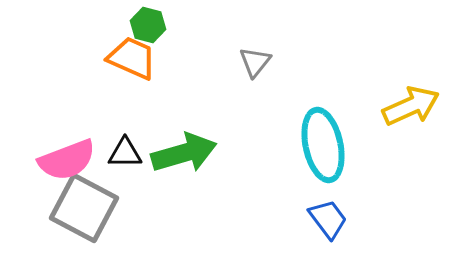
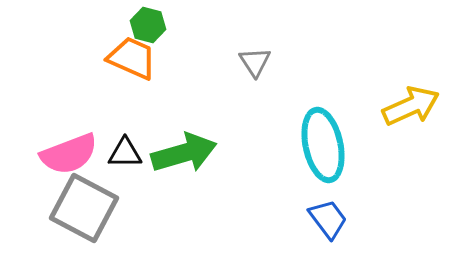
gray triangle: rotated 12 degrees counterclockwise
pink semicircle: moved 2 px right, 6 px up
